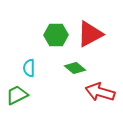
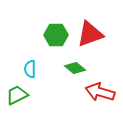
red triangle: rotated 8 degrees clockwise
cyan semicircle: moved 1 px right, 1 px down
